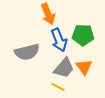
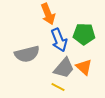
green pentagon: moved 1 px right, 1 px up
gray semicircle: moved 2 px down
orange triangle: rotated 12 degrees counterclockwise
